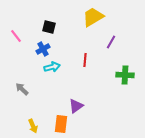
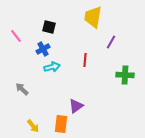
yellow trapezoid: rotated 50 degrees counterclockwise
yellow arrow: rotated 16 degrees counterclockwise
